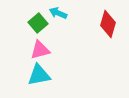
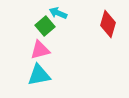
green square: moved 7 px right, 3 px down
